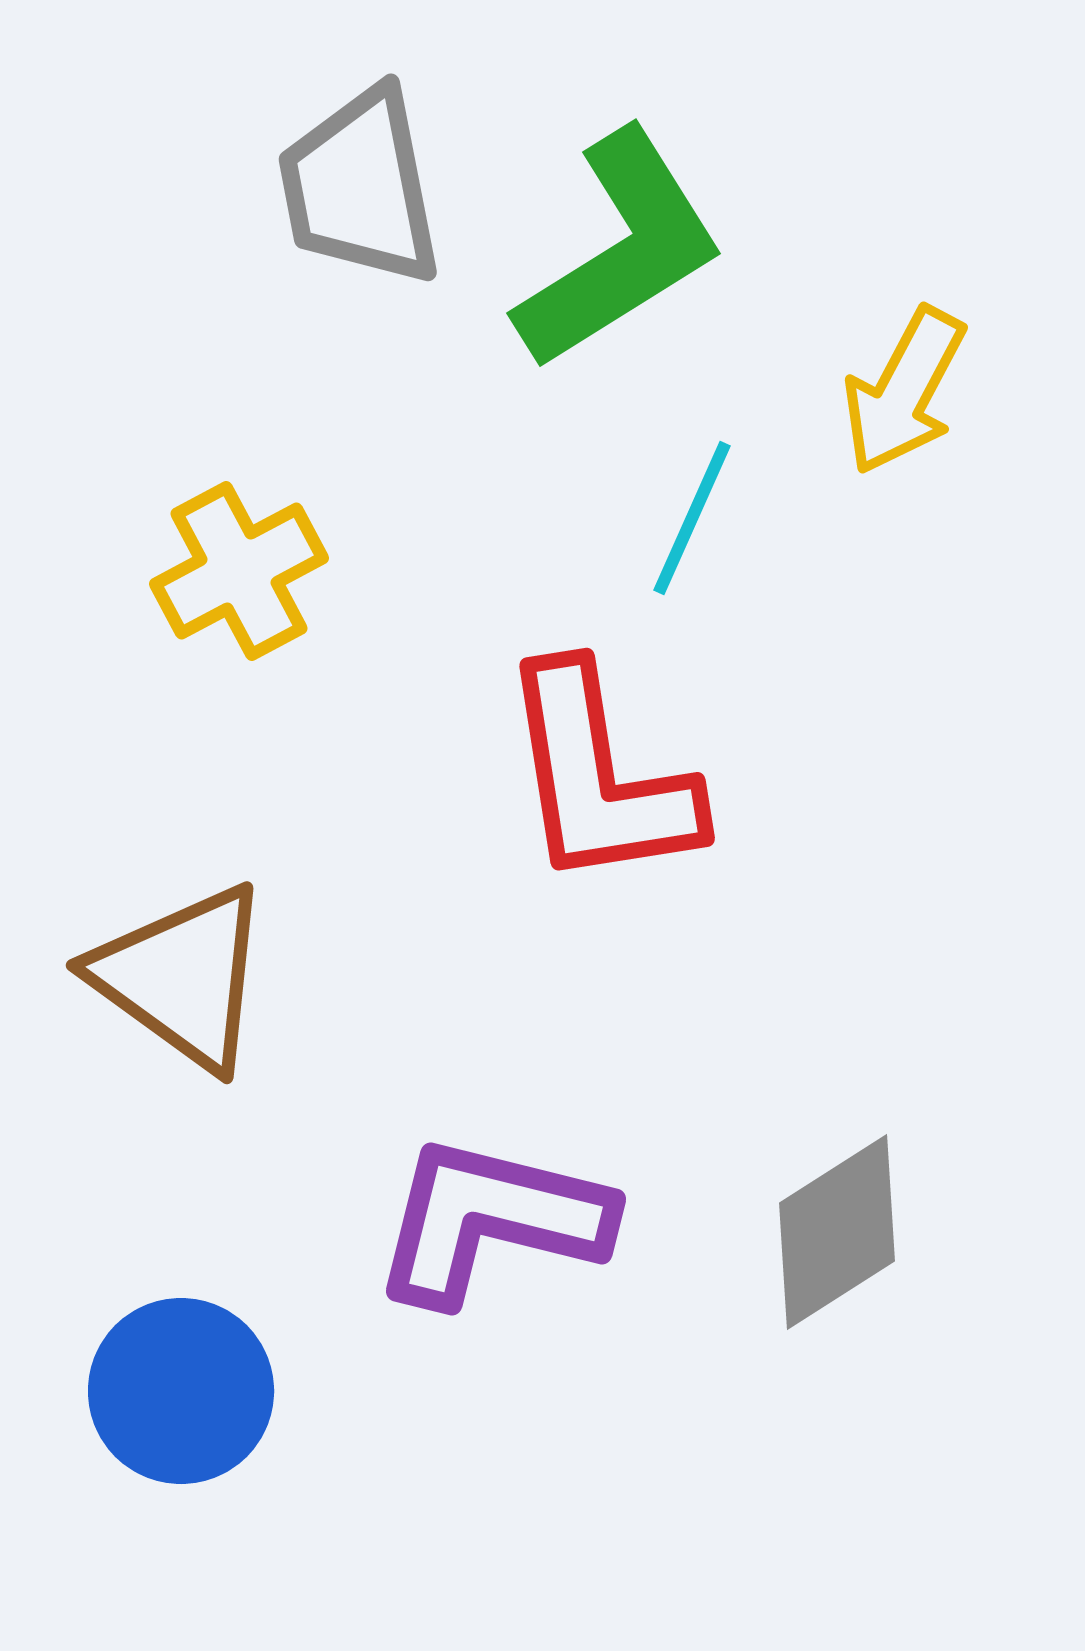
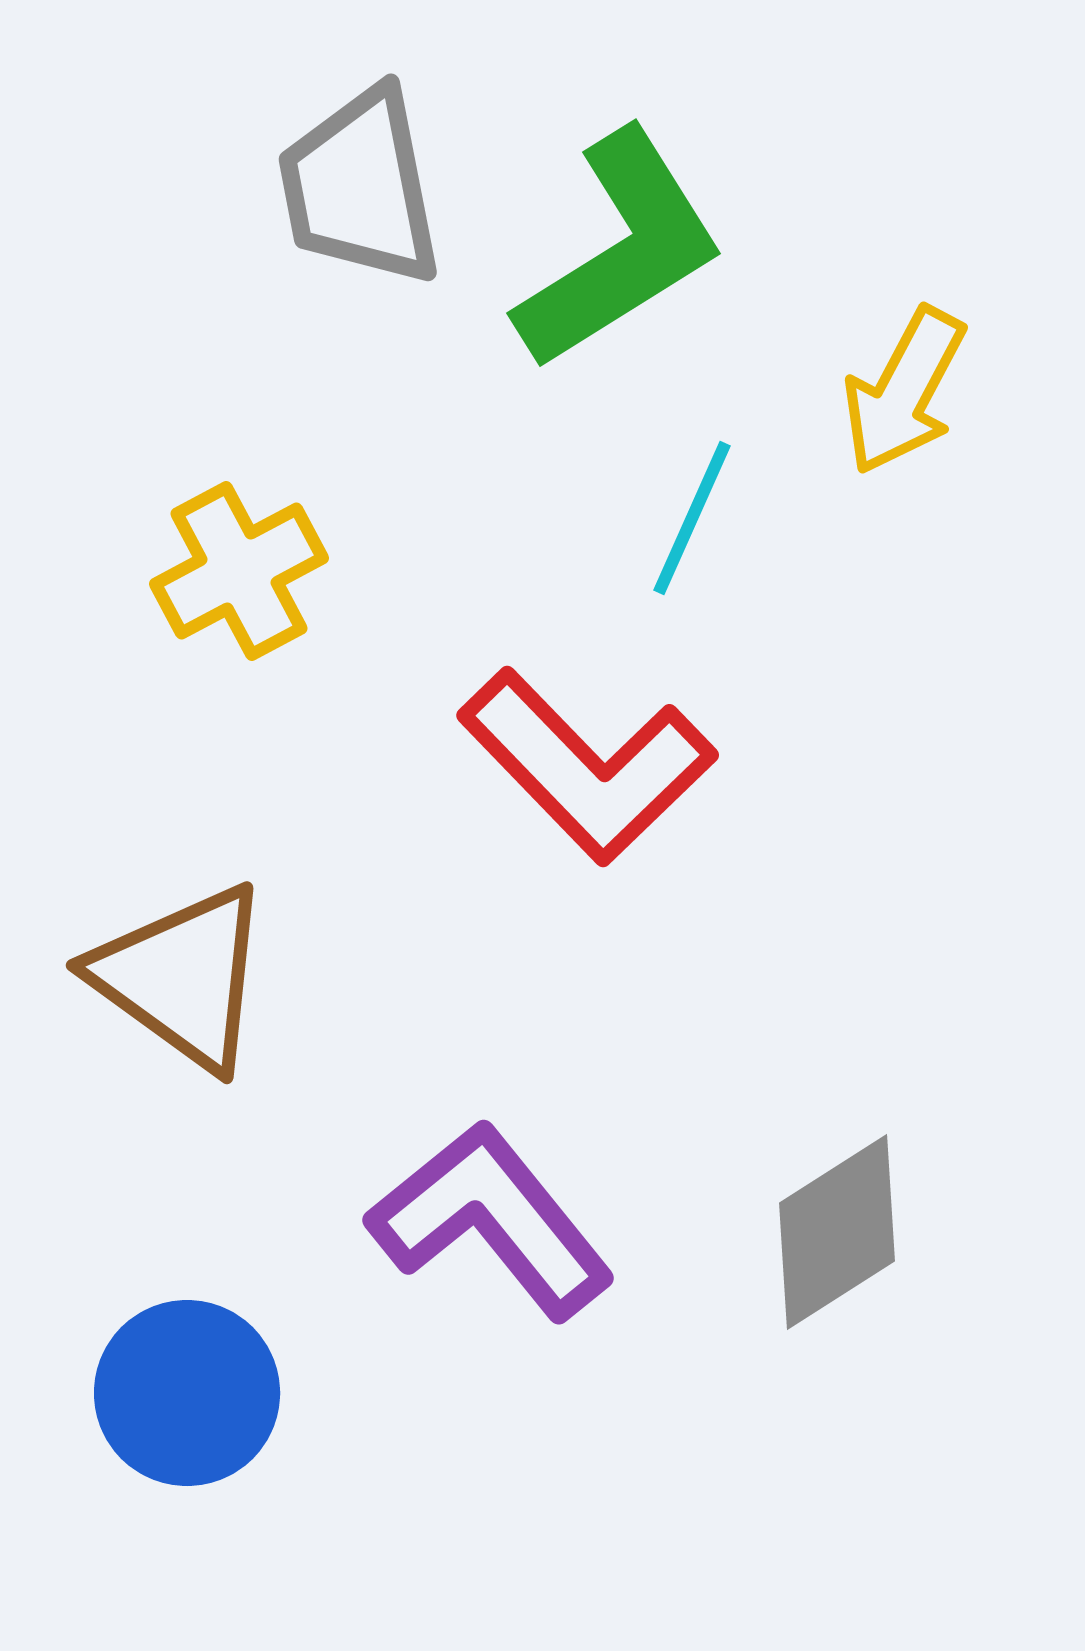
red L-shape: moved 12 px left, 11 px up; rotated 35 degrees counterclockwise
purple L-shape: rotated 37 degrees clockwise
blue circle: moved 6 px right, 2 px down
